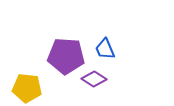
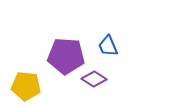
blue trapezoid: moved 3 px right, 3 px up
yellow pentagon: moved 1 px left, 2 px up
